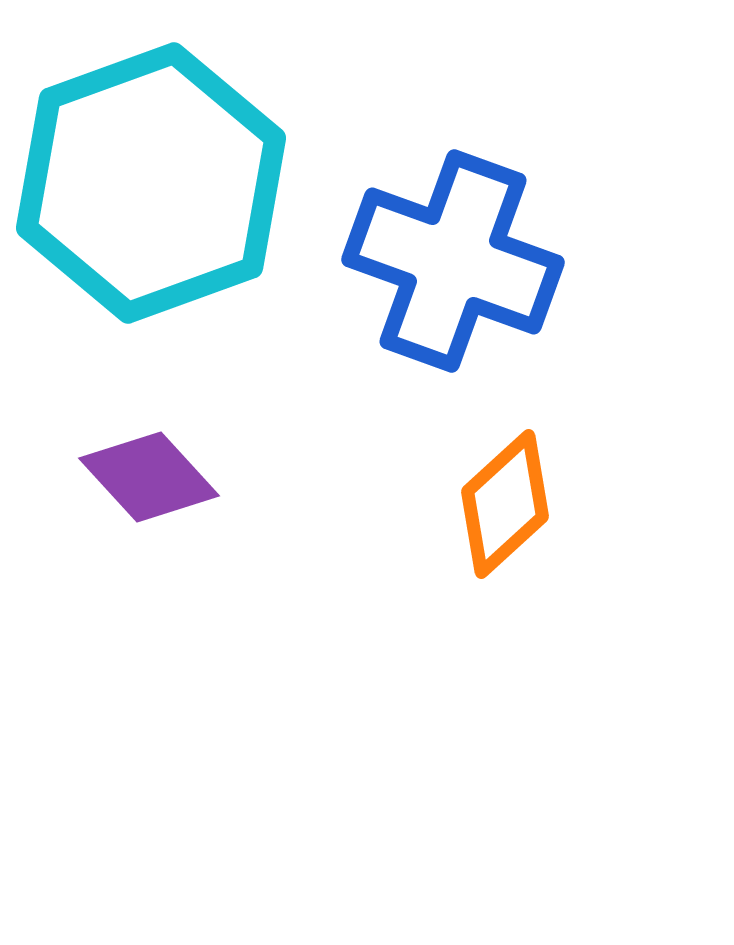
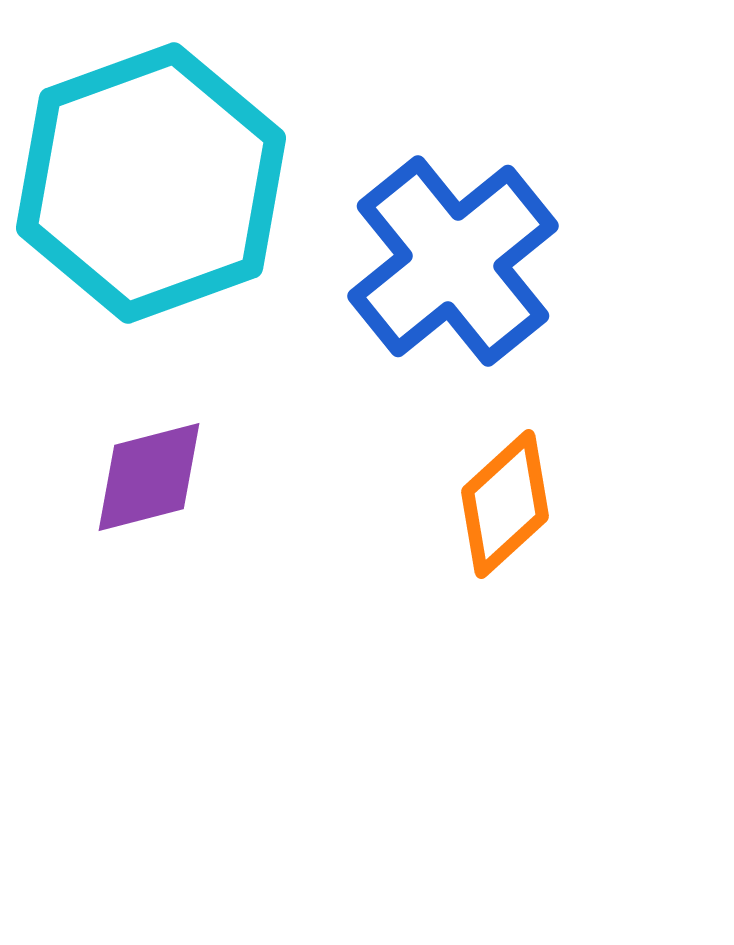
blue cross: rotated 31 degrees clockwise
purple diamond: rotated 62 degrees counterclockwise
